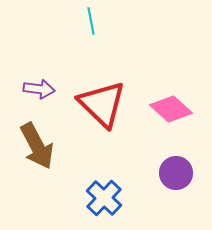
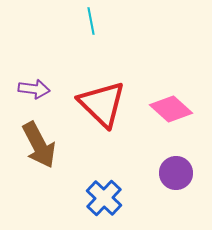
purple arrow: moved 5 px left
brown arrow: moved 2 px right, 1 px up
